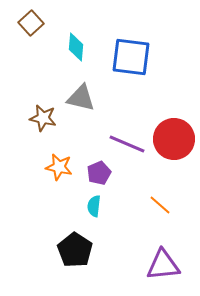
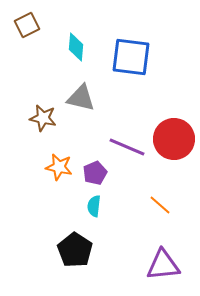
brown square: moved 4 px left, 2 px down; rotated 15 degrees clockwise
purple line: moved 3 px down
purple pentagon: moved 4 px left
